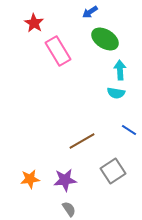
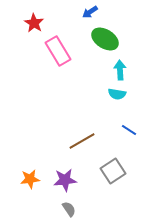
cyan semicircle: moved 1 px right, 1 px down
